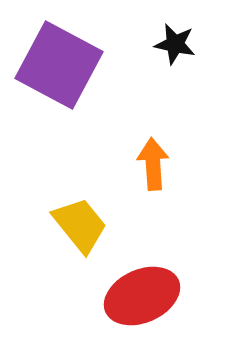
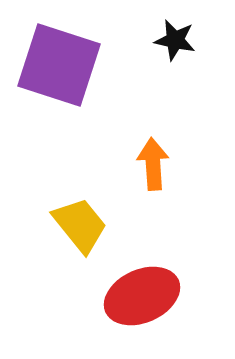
black star: moved 4 px up
purple square: rotated 10 degrees counterclockwise
